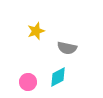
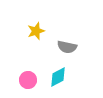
gray semicircle: moved 1 px up
pink circle: moved 2 px up
